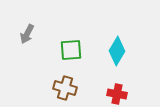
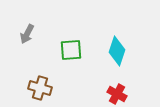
cyan diamond: rotated 12 degrees counterclockwise
brown cross: moved 25 px left
red cross: rotated 18 degrees clockwise
